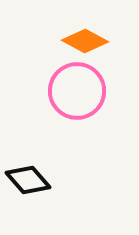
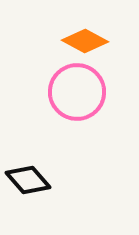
pink circle: moved 1 px down
